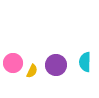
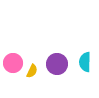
purple circle: moved 1 px right, 1 px up
